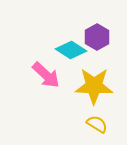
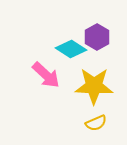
cyan diamond: moved 1 px up
yellow semicircle: moved 1 px left, 1 px up; rotated 125 degrees clockwise
